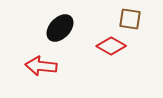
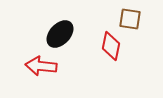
black ellipse: moved 6 px down
red diamond: rotated 72 degrees clockwise
